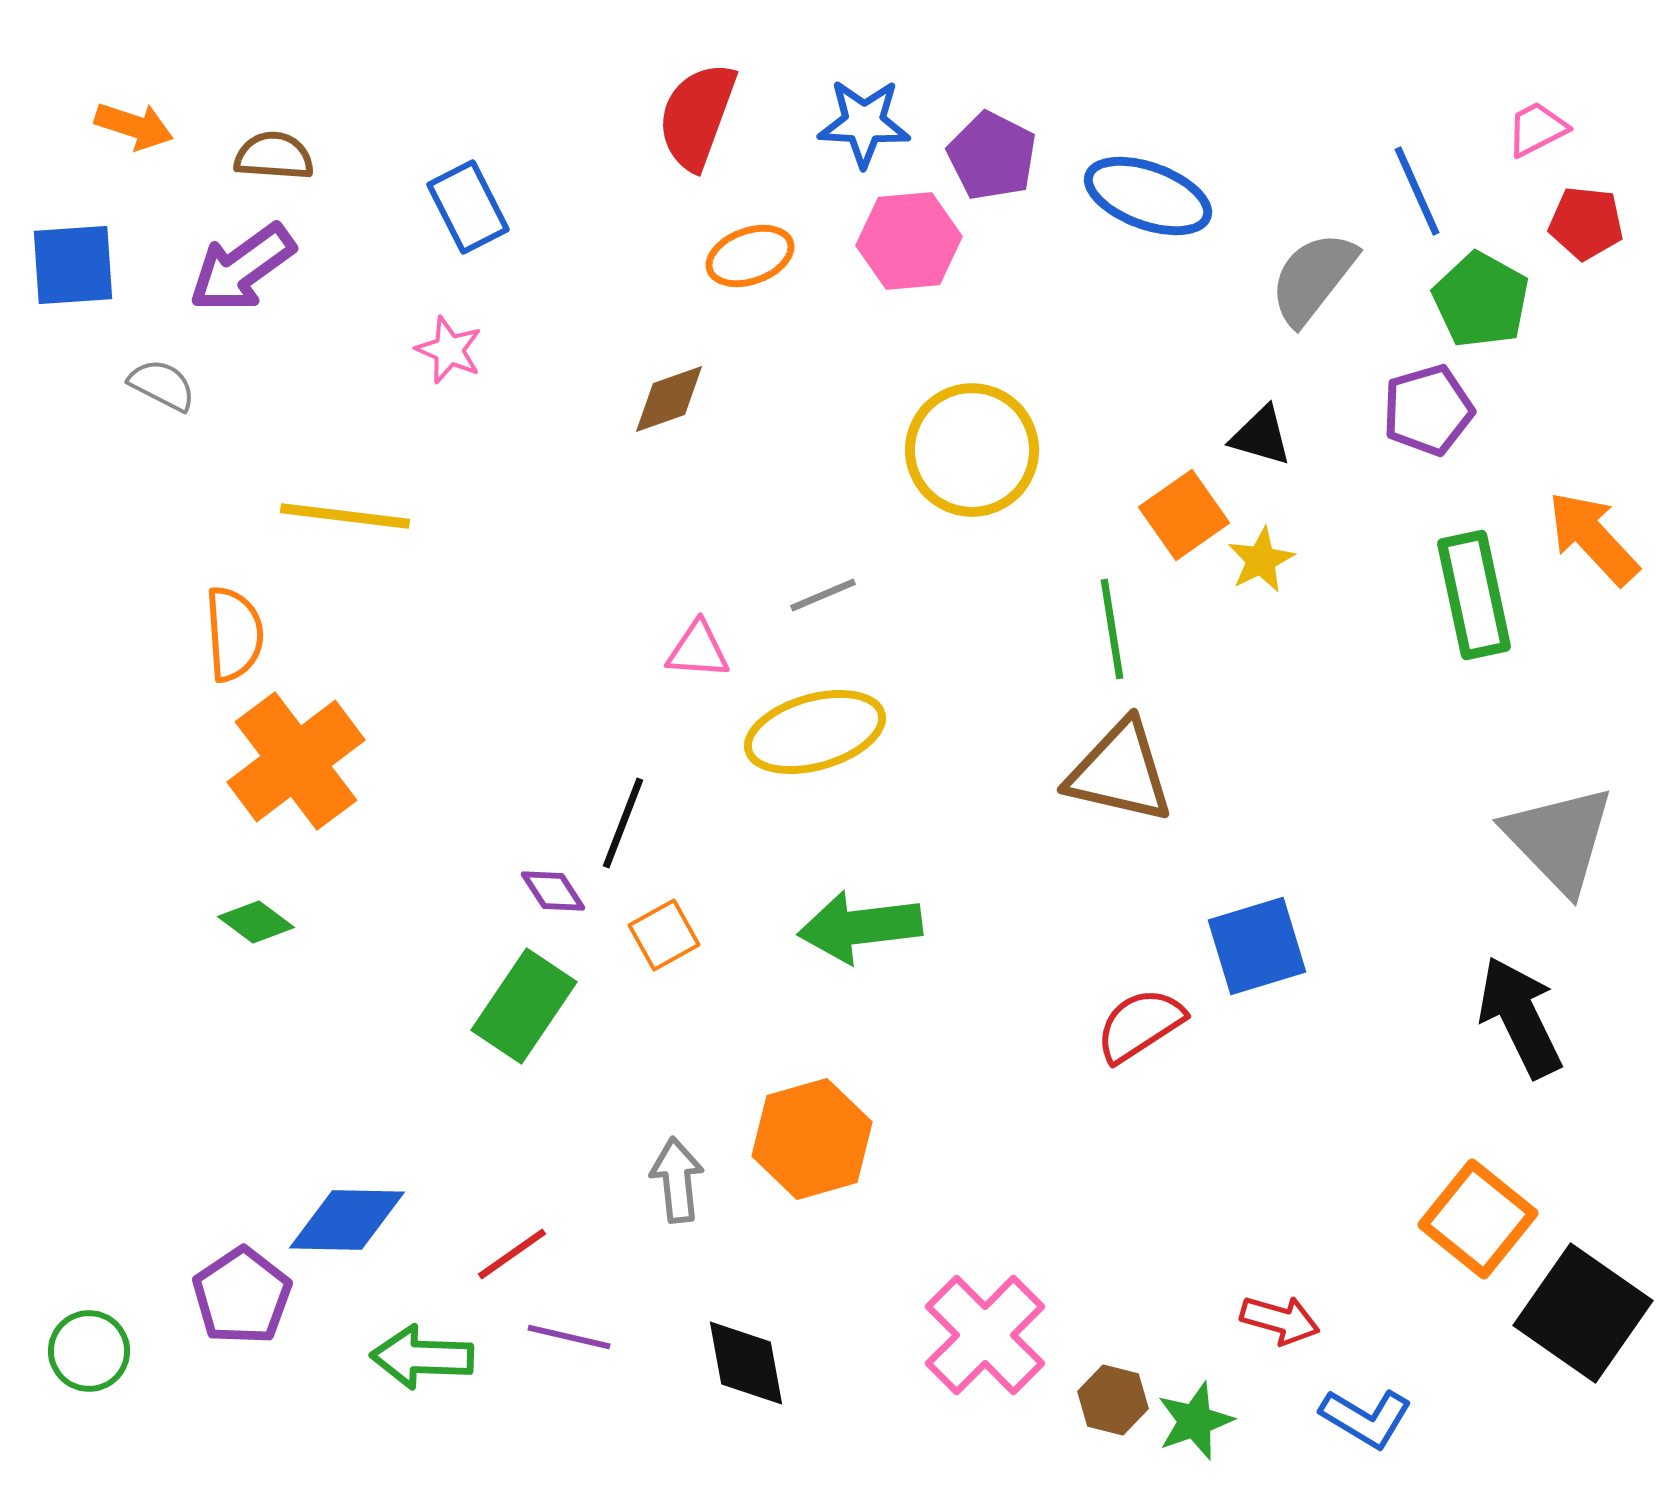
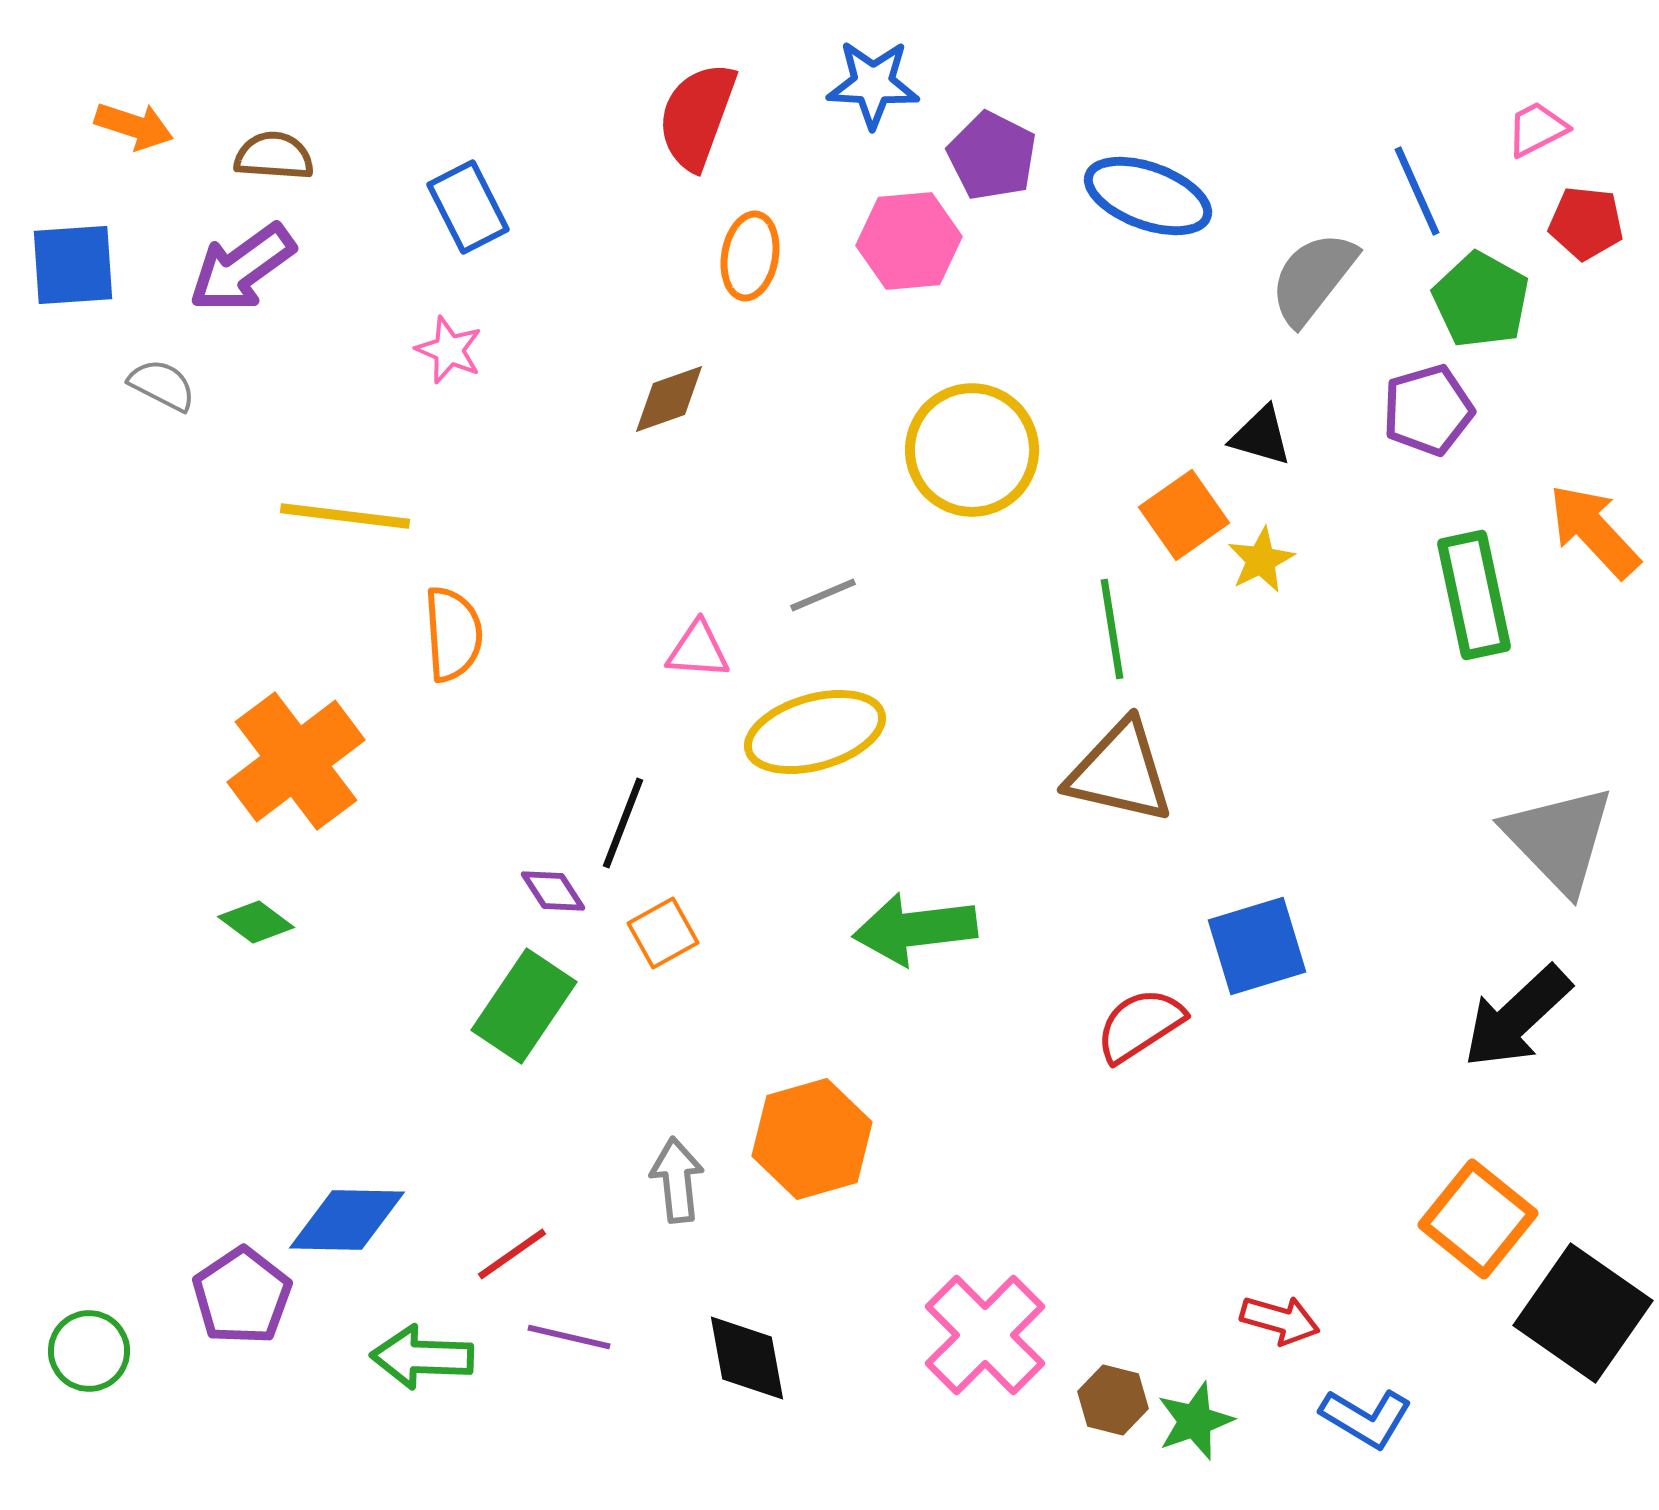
blue star at (864, 123): moved 9 px right, 39 px up
orange ellipse at (750, 256): rotated 60 degrees counterclockwise
orange arrow at (1593, 538): moved 1 px right, 7 px up
orange semicircle at (234, 634): moved 219 px right
green arrow at (860, 927): moved 55 px right, 2 px down
orange square at (664, 935): moved 1 px left, 2 px up
black arrow at (1520, 1017): moved 3 px left; rotated 107 degrees counterclockwise
black diamond at (746, 1363): moved 1 px right, 5 px up
